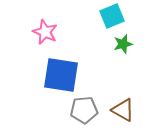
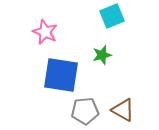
green star: moved 21 px left, 11 px down
gray pentagon: moved 1 px right, 1 px down
